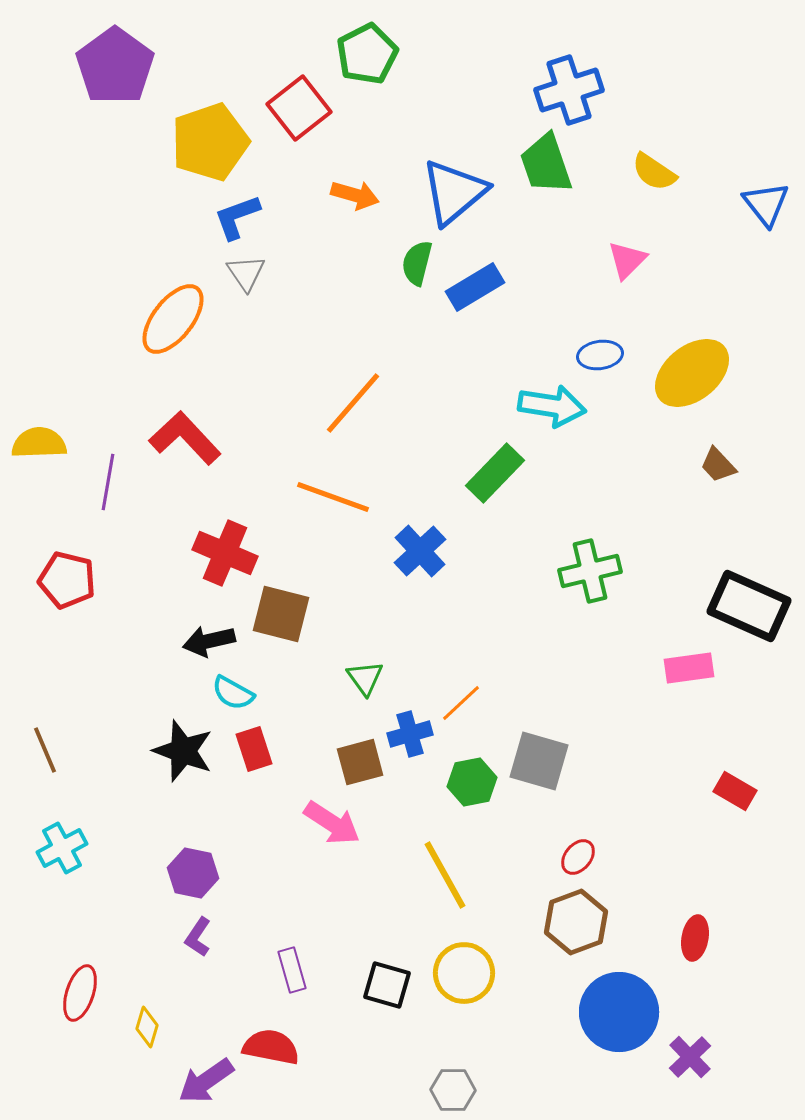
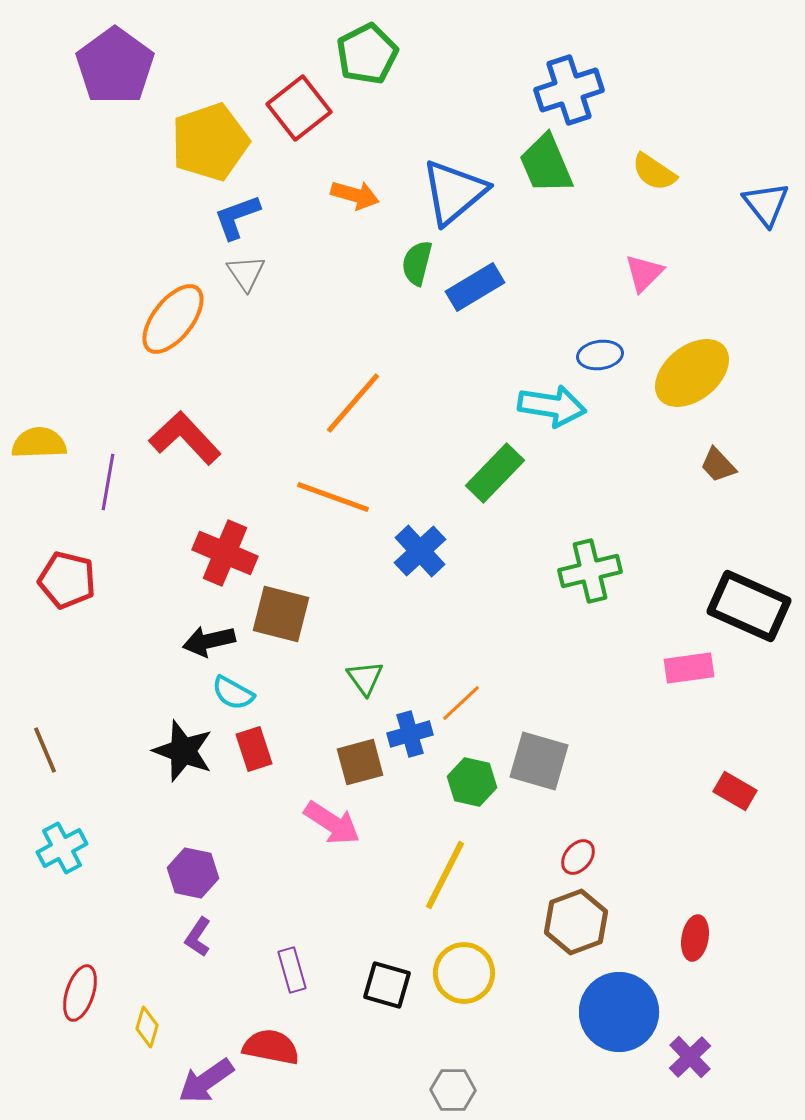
green trapezoid at (546, 164): rotated 4 degrees counterclockwise
pink triangle at (627, 260): moved 17 px right, 13 px down
green hexagon at (472, 782): rotated 24 degrees clockwise
yellow line at (445, 875): rotated 56 degrees clockwise
